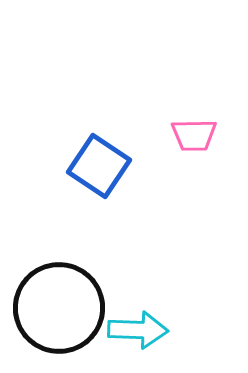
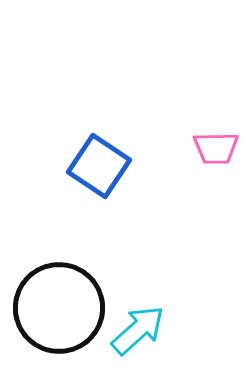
pink trapezoid: moved 22 px right, 13 px down
cyan arrow: rotated 44 degrees counterclockwise
